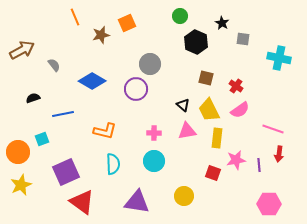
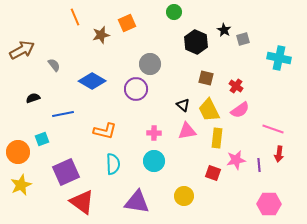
green circle: moved 6 px left, 4 px up
black star: moved 2 px right, 7 px down
gray square: rotated 24 degrees counterclockwise
